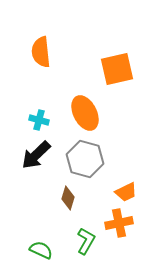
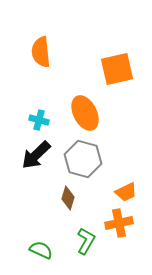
gray hexagon: moved 2 px left
